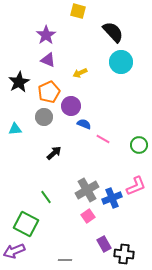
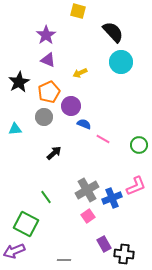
gray line: moved 1 px left
